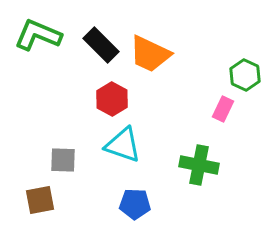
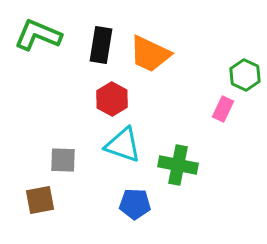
black rectangle: rotated 54 degrees clockwise
green cross: moved 21 px left
